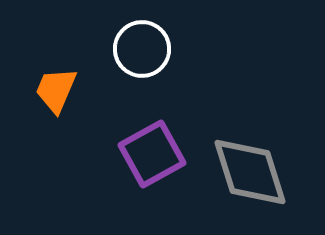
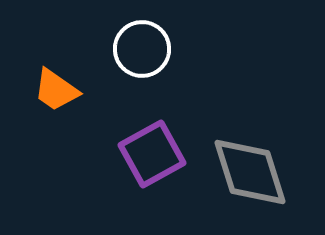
orange trapezoid: rotated 78 degrees counterclockwise
